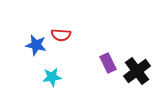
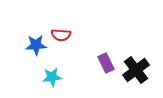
blue star: rotated 15 degrees counterclockwise
purple rectangle: moved 2 px left
black cross: moved 1 px left, 1 px up
